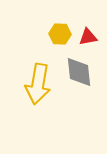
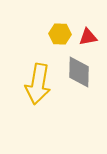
gray diamond: rotated 8 degrees clockwise
